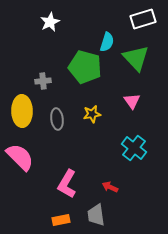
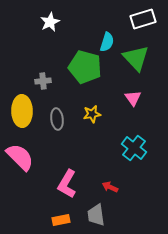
pink triangle: moved 1 px right, 3 px up
